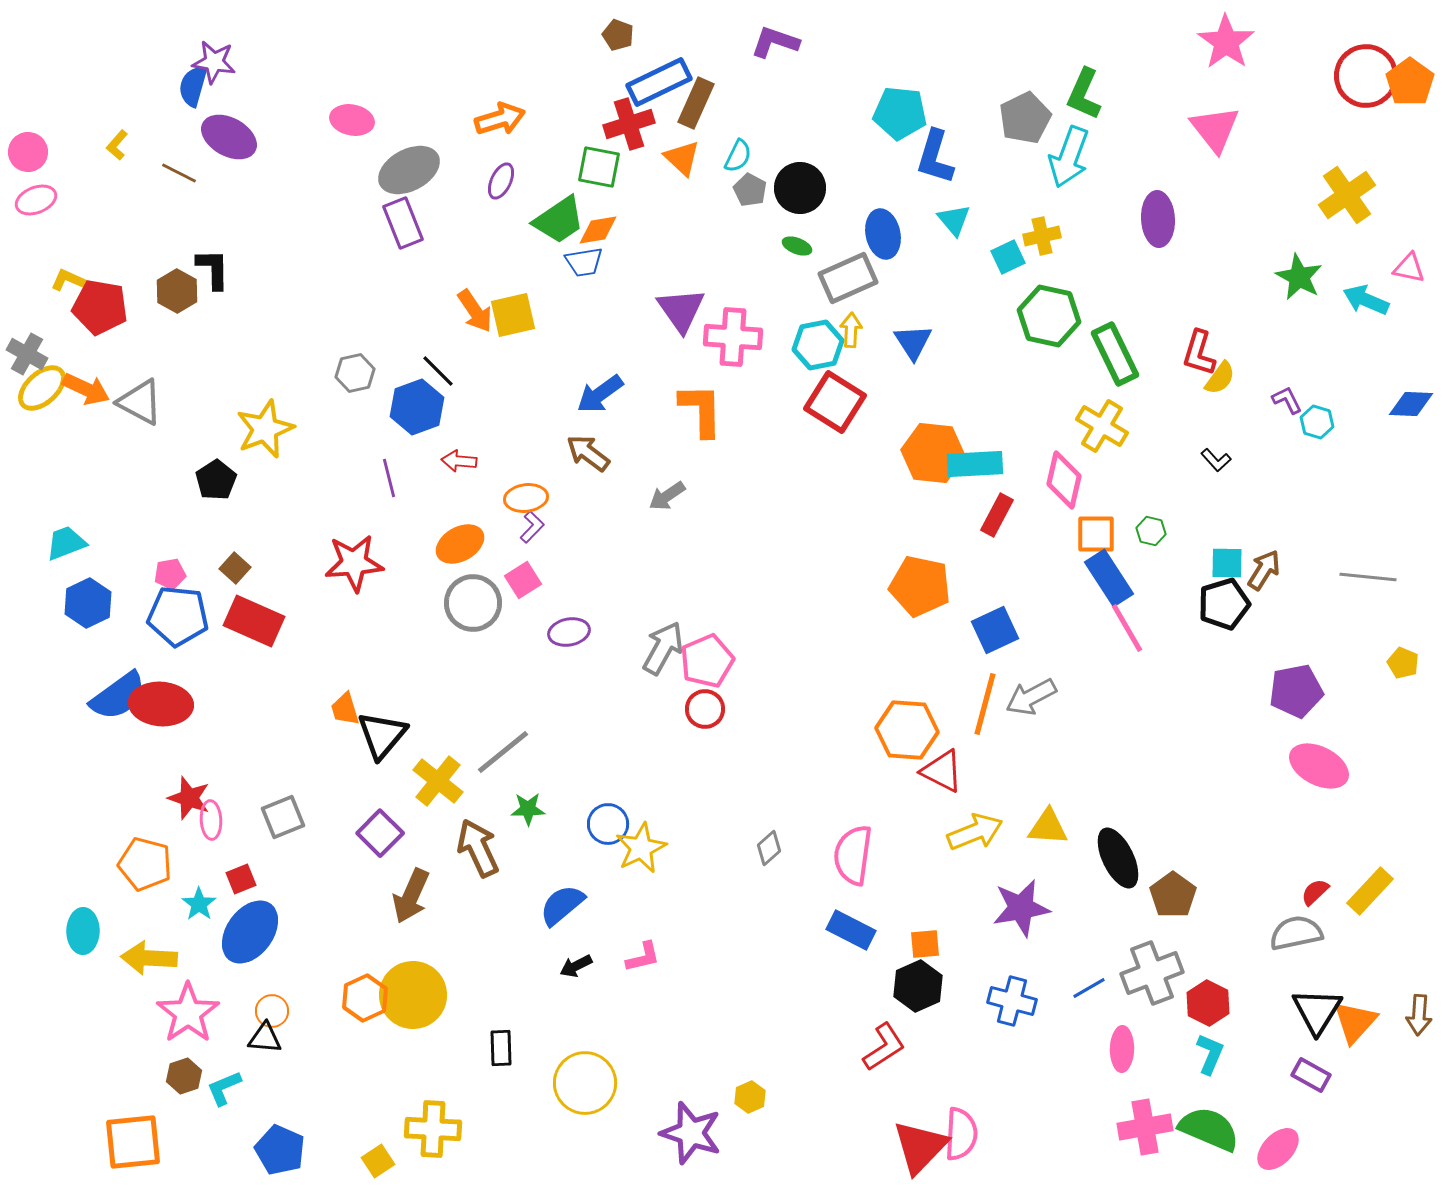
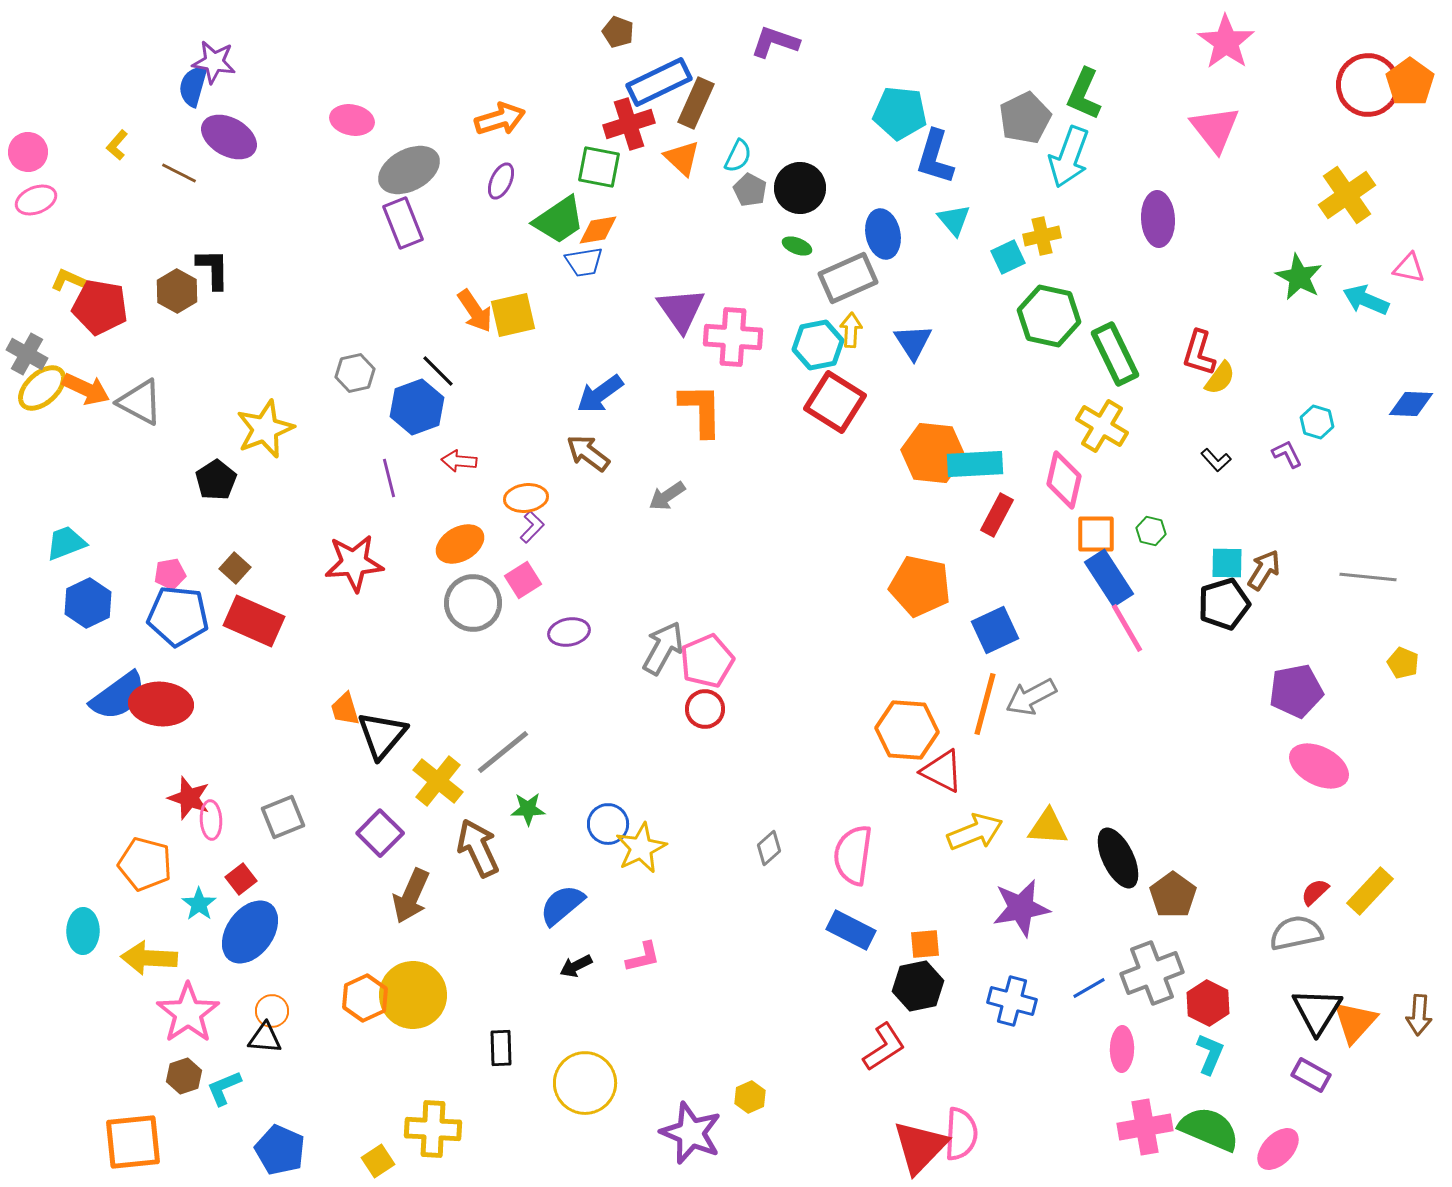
brown pentagon at (618, 35): moved 3 px up
red circle at (1366, 76): moved 2 px right, 9 px down
purple L-shape at (1287, 400): moved 54 px down
red square at (241, 879): rotated 16 degrees counterclockwise
black hexagon at (918, 986): rotated 12 degrees clockwise
purple star at (691, 1133): rotated 4 degrees clockwise
